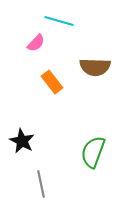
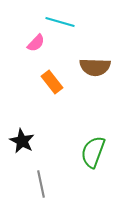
cyan line: moved 1 px right, 1 px down
